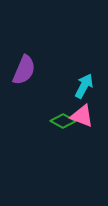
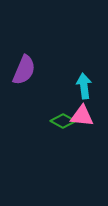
cyan arrow: rotated 35 degrees counterclockwise
pink triangle: rotated 15 degrees counterclockwise
